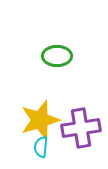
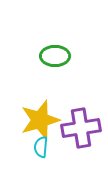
green ellipse: moved 2 px left
